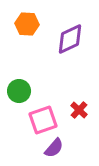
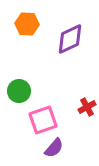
red cross: moved 8 px right, 3 px up; rotated 18 degrees clockwise
